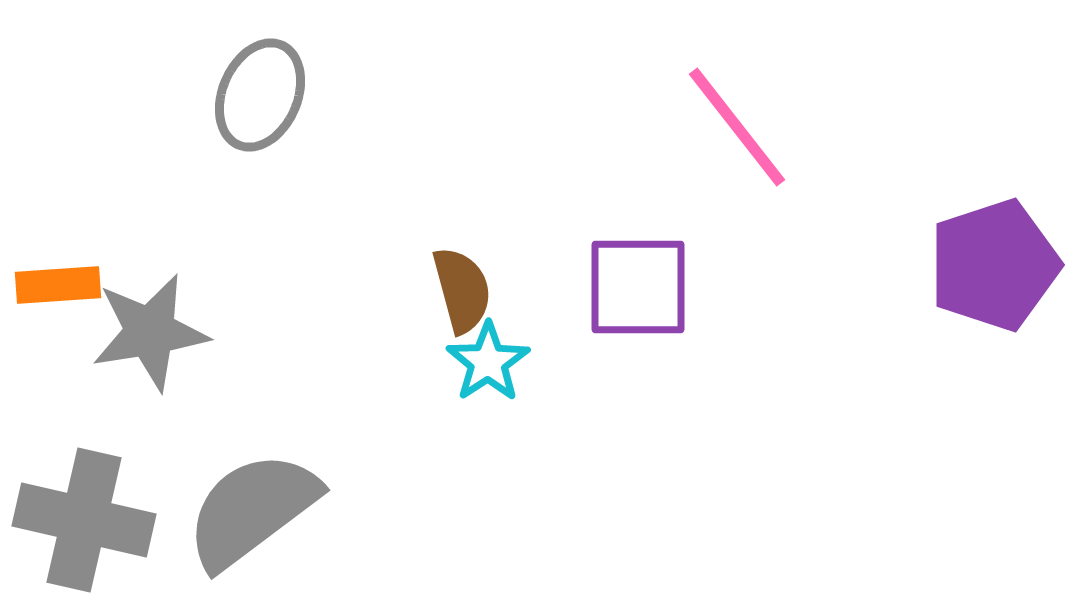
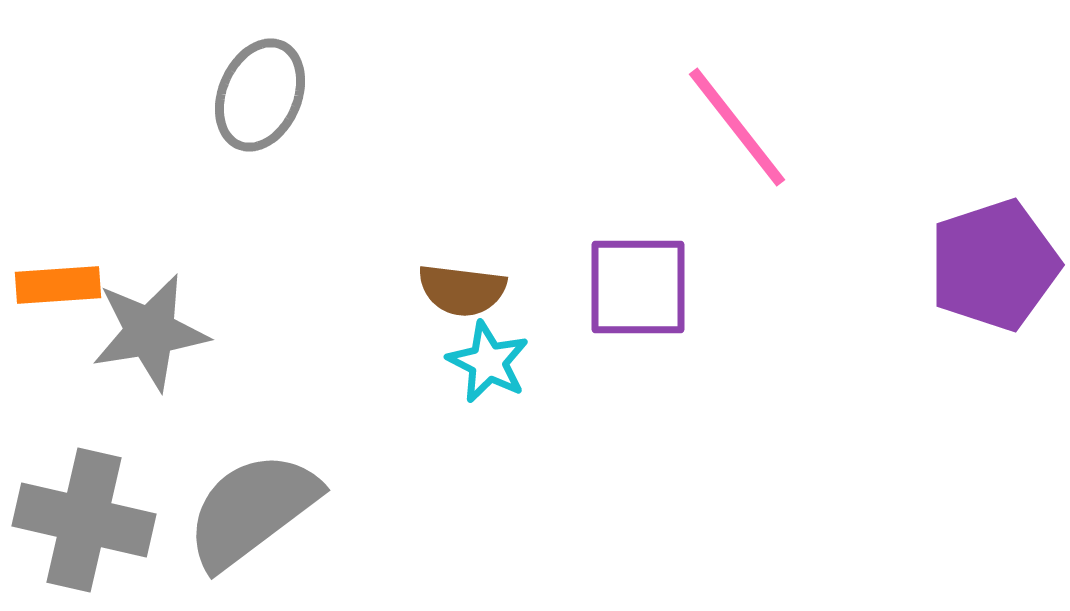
brown semicircle: rotated 112 degrees clockwise
cyan star: rotated 12 degrees counterclockwise
